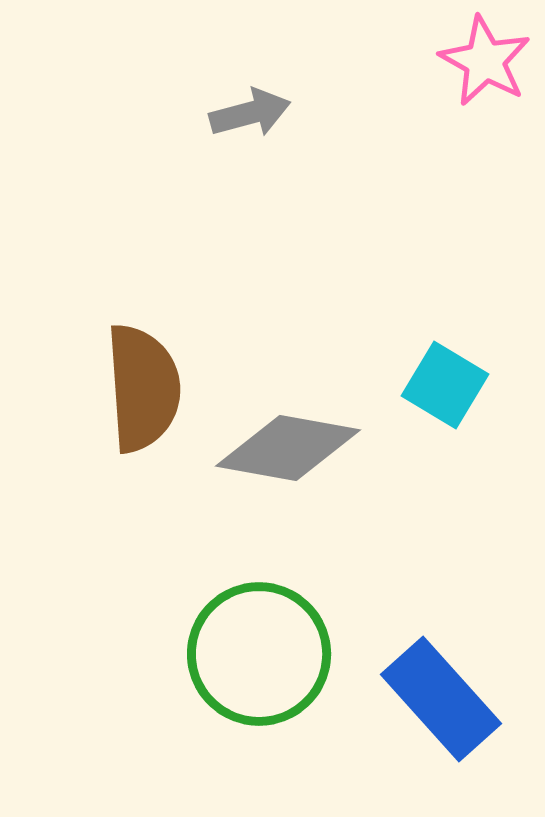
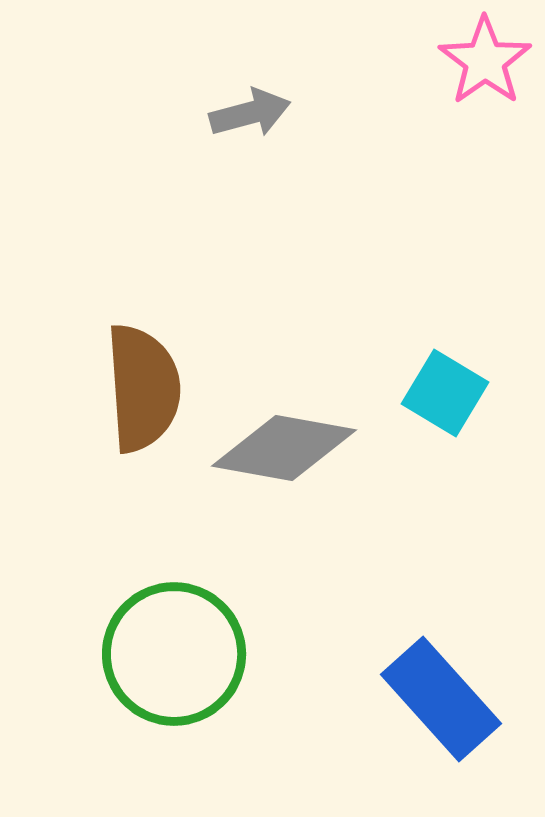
pink star: rotated 8 degrees clockwise
cyan square: moved 8 px down
gray diamond: moved 4 px left
green circle: moved 85 px left
